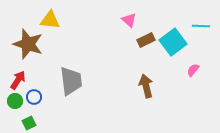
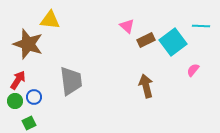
pink triangle: moved 2 px left, 6 px down
